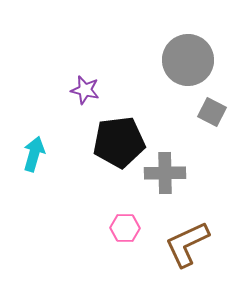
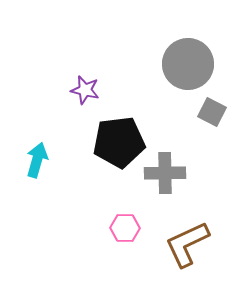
gray circle: moved 4 px down
cyan arrow: moved 3 px right, 6 px down
